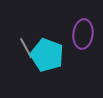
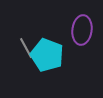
purple ellipse: moved 1 px left, 4 px up
